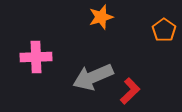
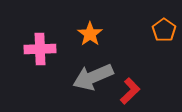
orange star: moved 11 px left, 17 px down; rotated 20 degrees counterclockwise
pink cross: moved 4 px right, 8 px up
